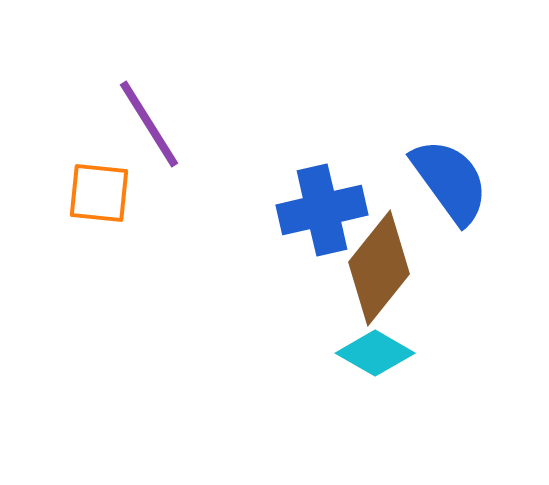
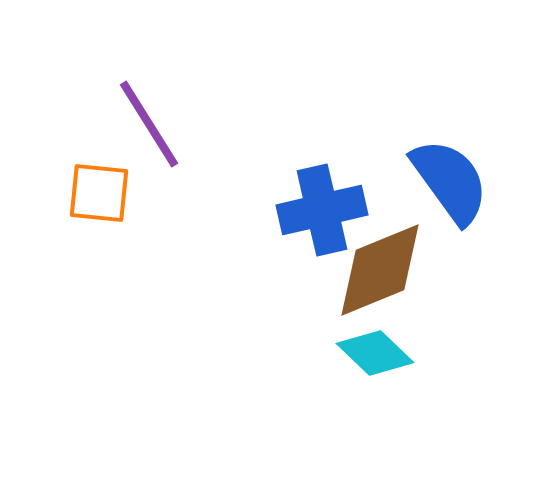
brown diamond: moved 1 px right, 2 px down; rotated 29 degrees clockwise
cyan diamond: rotated 14 degrees clockwise
